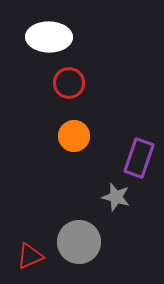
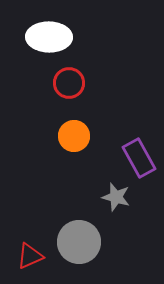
purple rectangle: rotated 48 degrees counterclockwise
